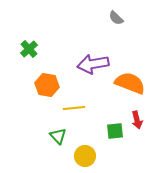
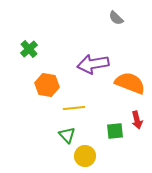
green triangle: moved 9 px right, 1 px up
